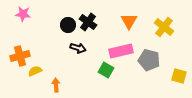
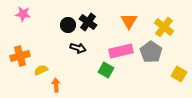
gray pentagon: moved 2 px right, 8 px up; rotated 20 degrees clockwise
yellow semicircle: moved 6 px right, 1 px up
yellow square: moved 2 px up; rotated 14 degrees clockwise
